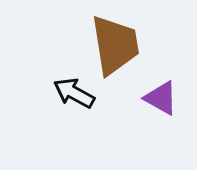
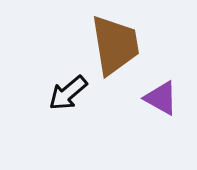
black arrow: moved 6 px left; rotated 69 degrees counterclockwise
